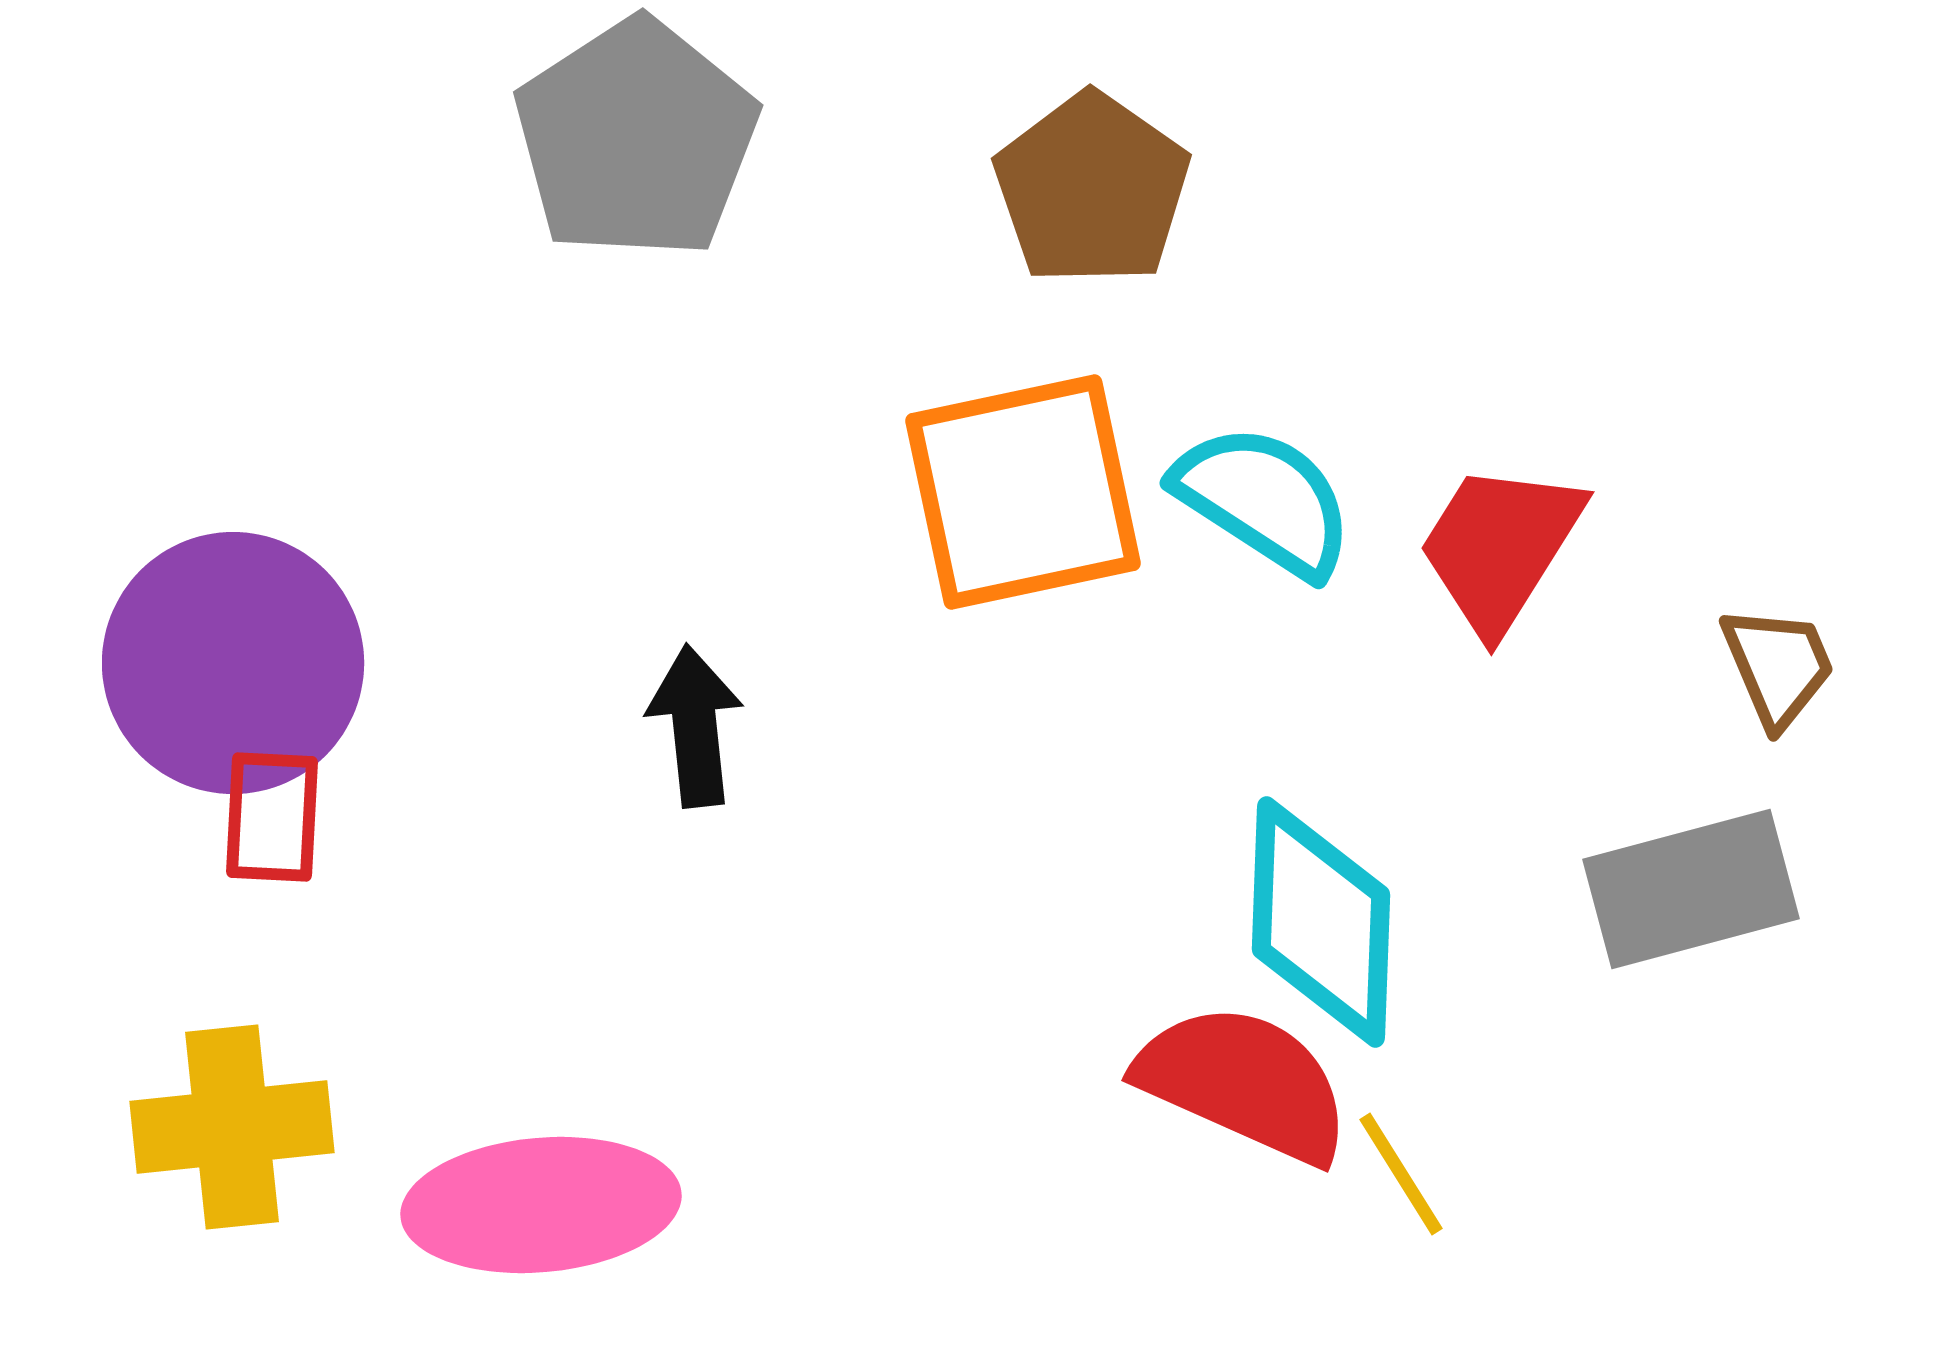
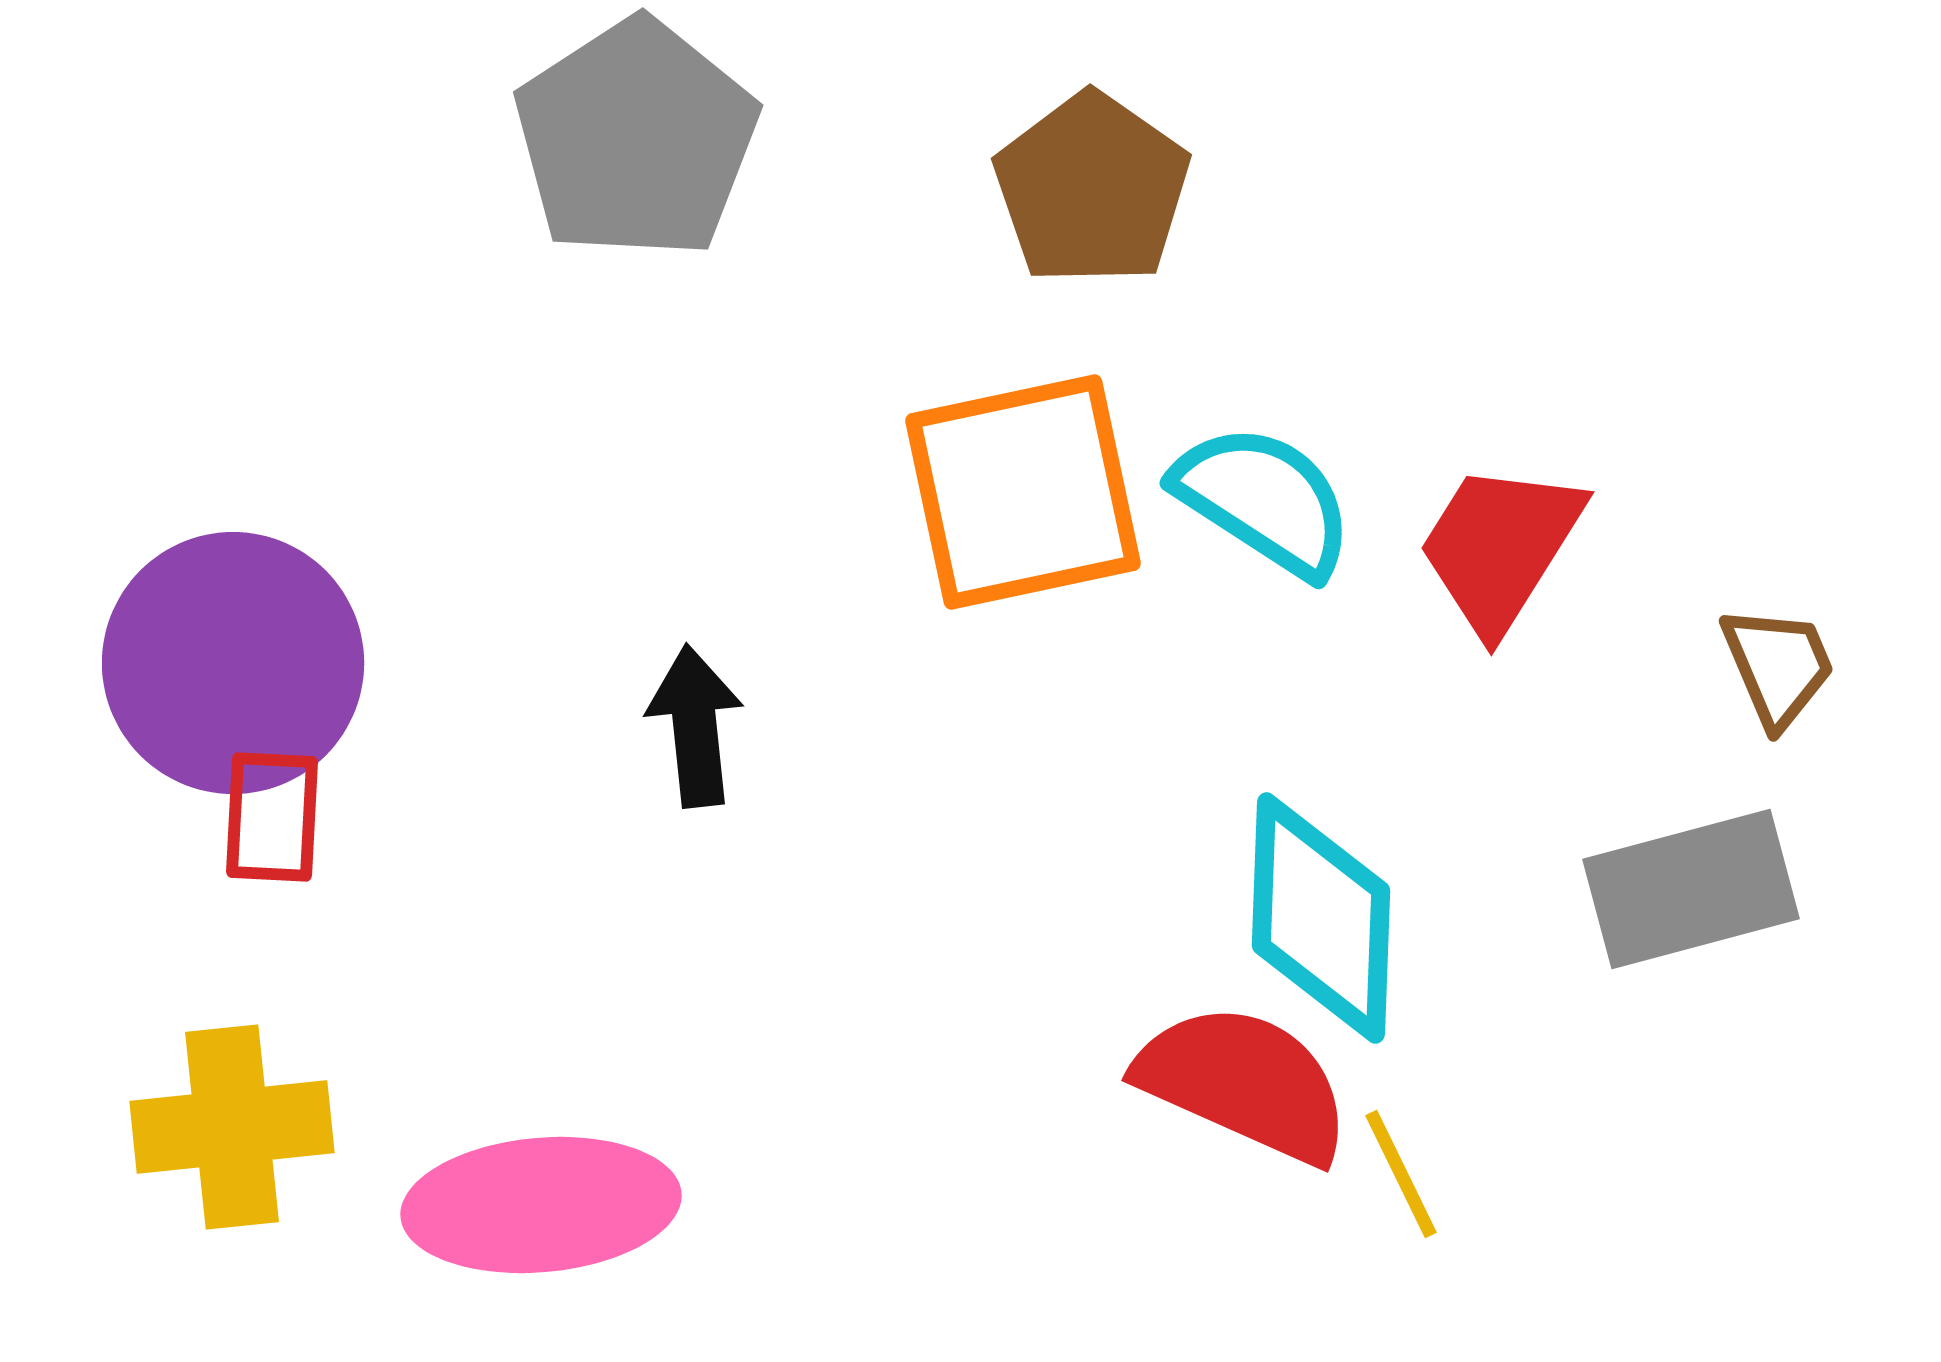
cyan diamond: moved 4 px up
yellow line: rotated 6 degrees clockwise
